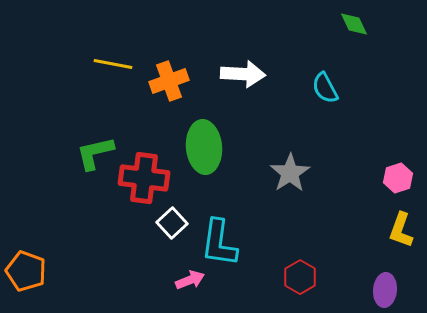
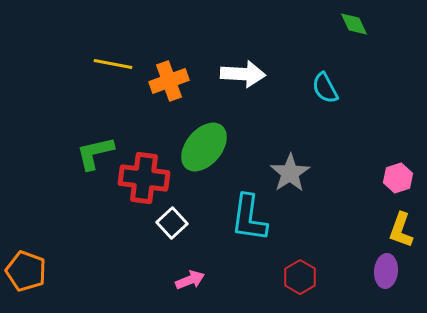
green ellipse: rotated 45 degrees clockwise
cyan L-shape: moved 30 px right, 25 px up
purple ellipse: moved 1 px right, 19 px up
